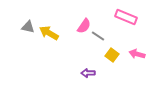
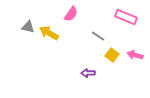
pink semicircle: moved 13 px left, 12 px up
pink arrow: moved 2 px left, 1 px down
